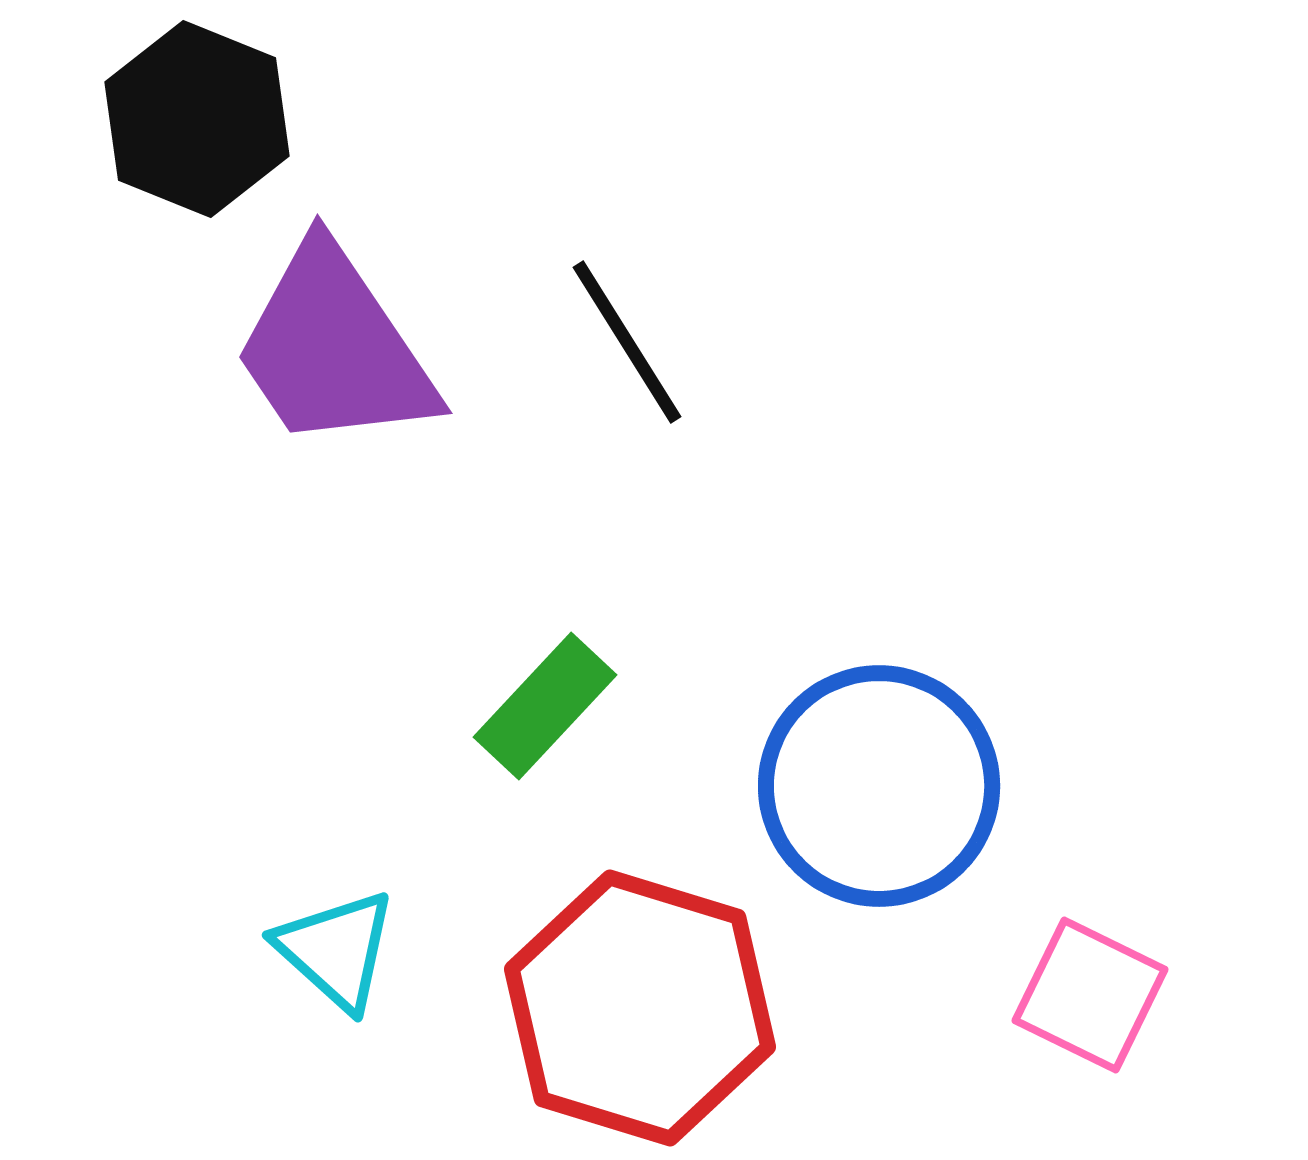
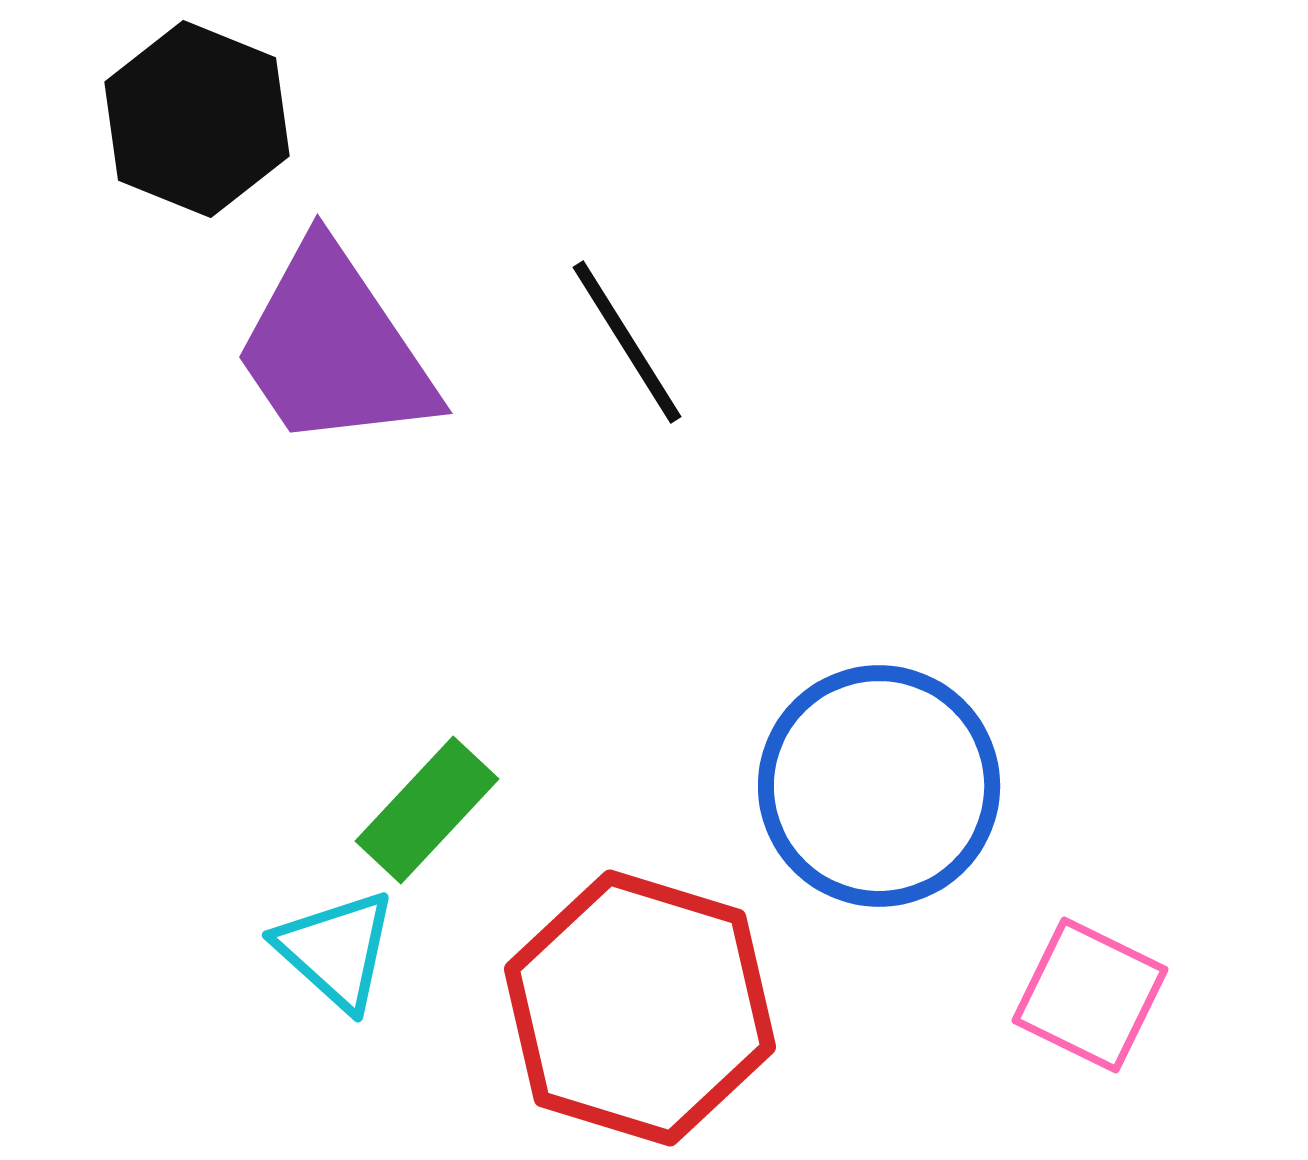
green rectangle: moved 118 px left, 104 px down
